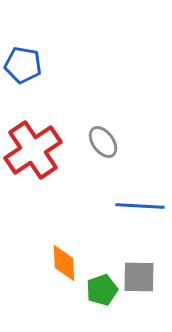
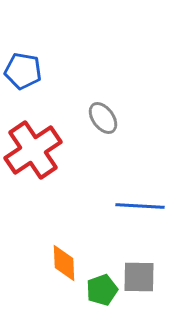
blue pentagon: moved 6 px down
gray ellipse: moved 24 px up
